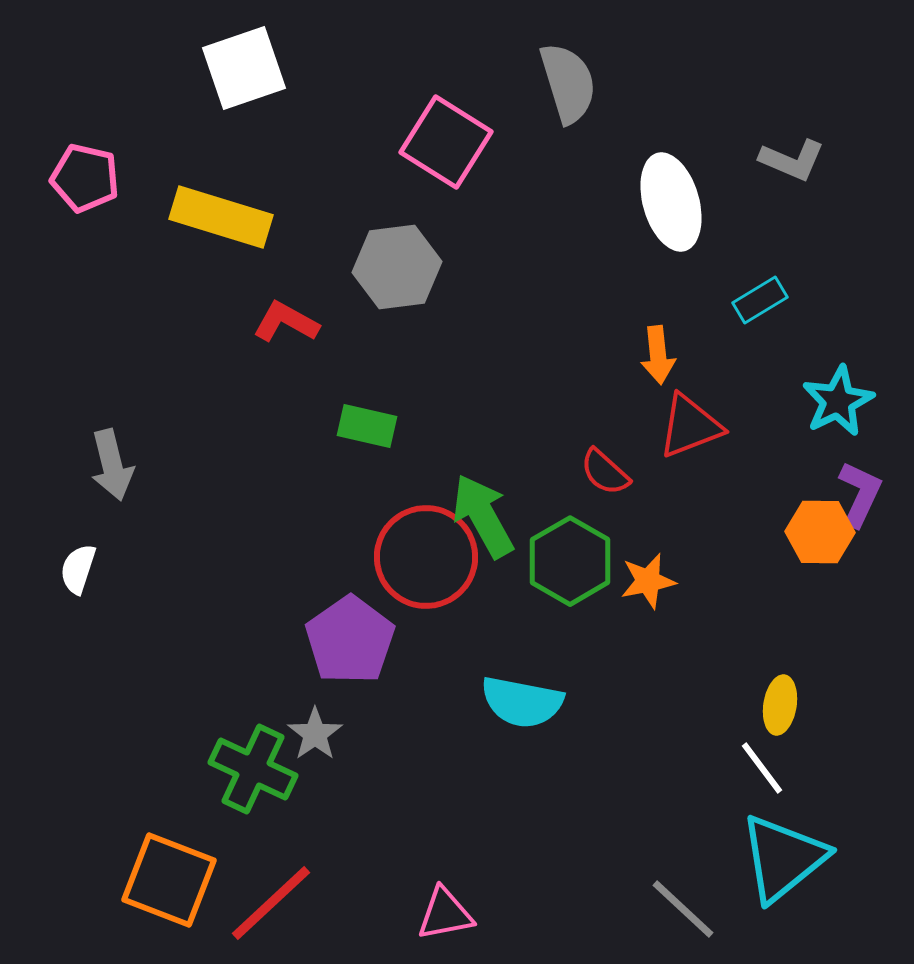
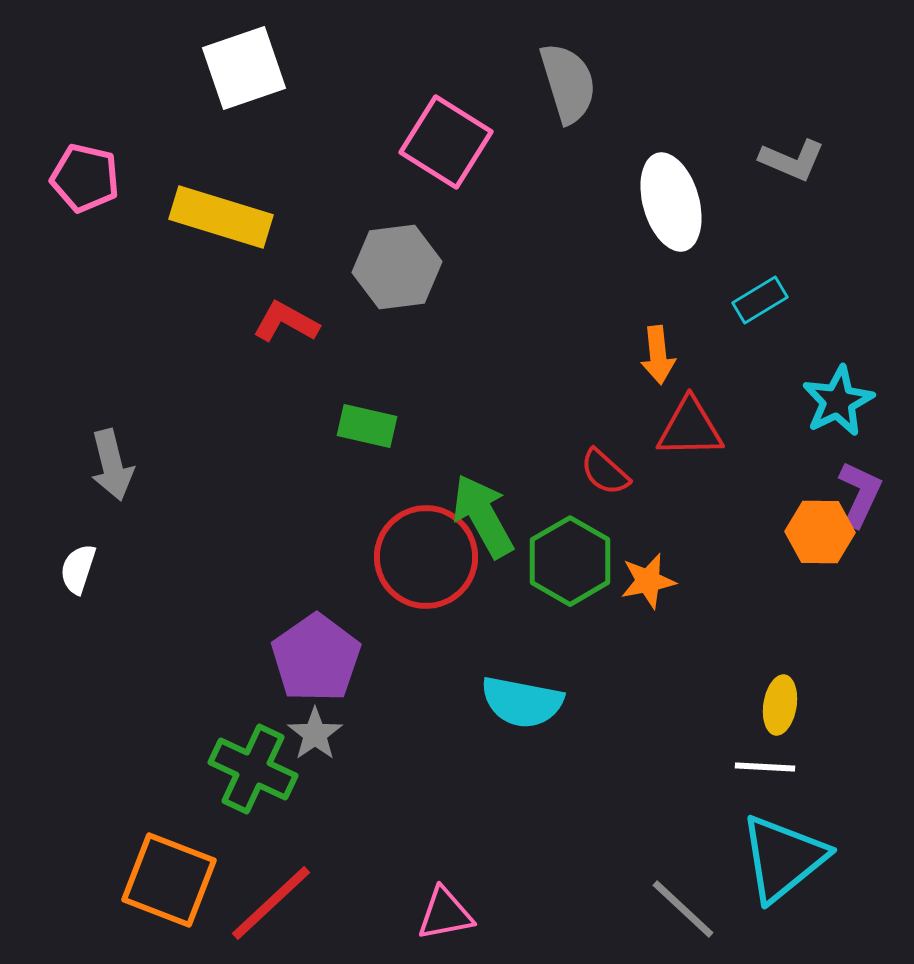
red triangle: moved 2 px down; rotated 20 degrees clockwise
purple pentagon: moved 34 px left, 18 px down
white line: moved 3 px right, 1 px up; rotated 50 degrees counterclockwise
